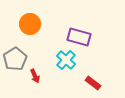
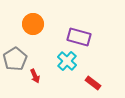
orange circle: moved 3 px right
cyan cross: moved 1 px right, 1 px down
